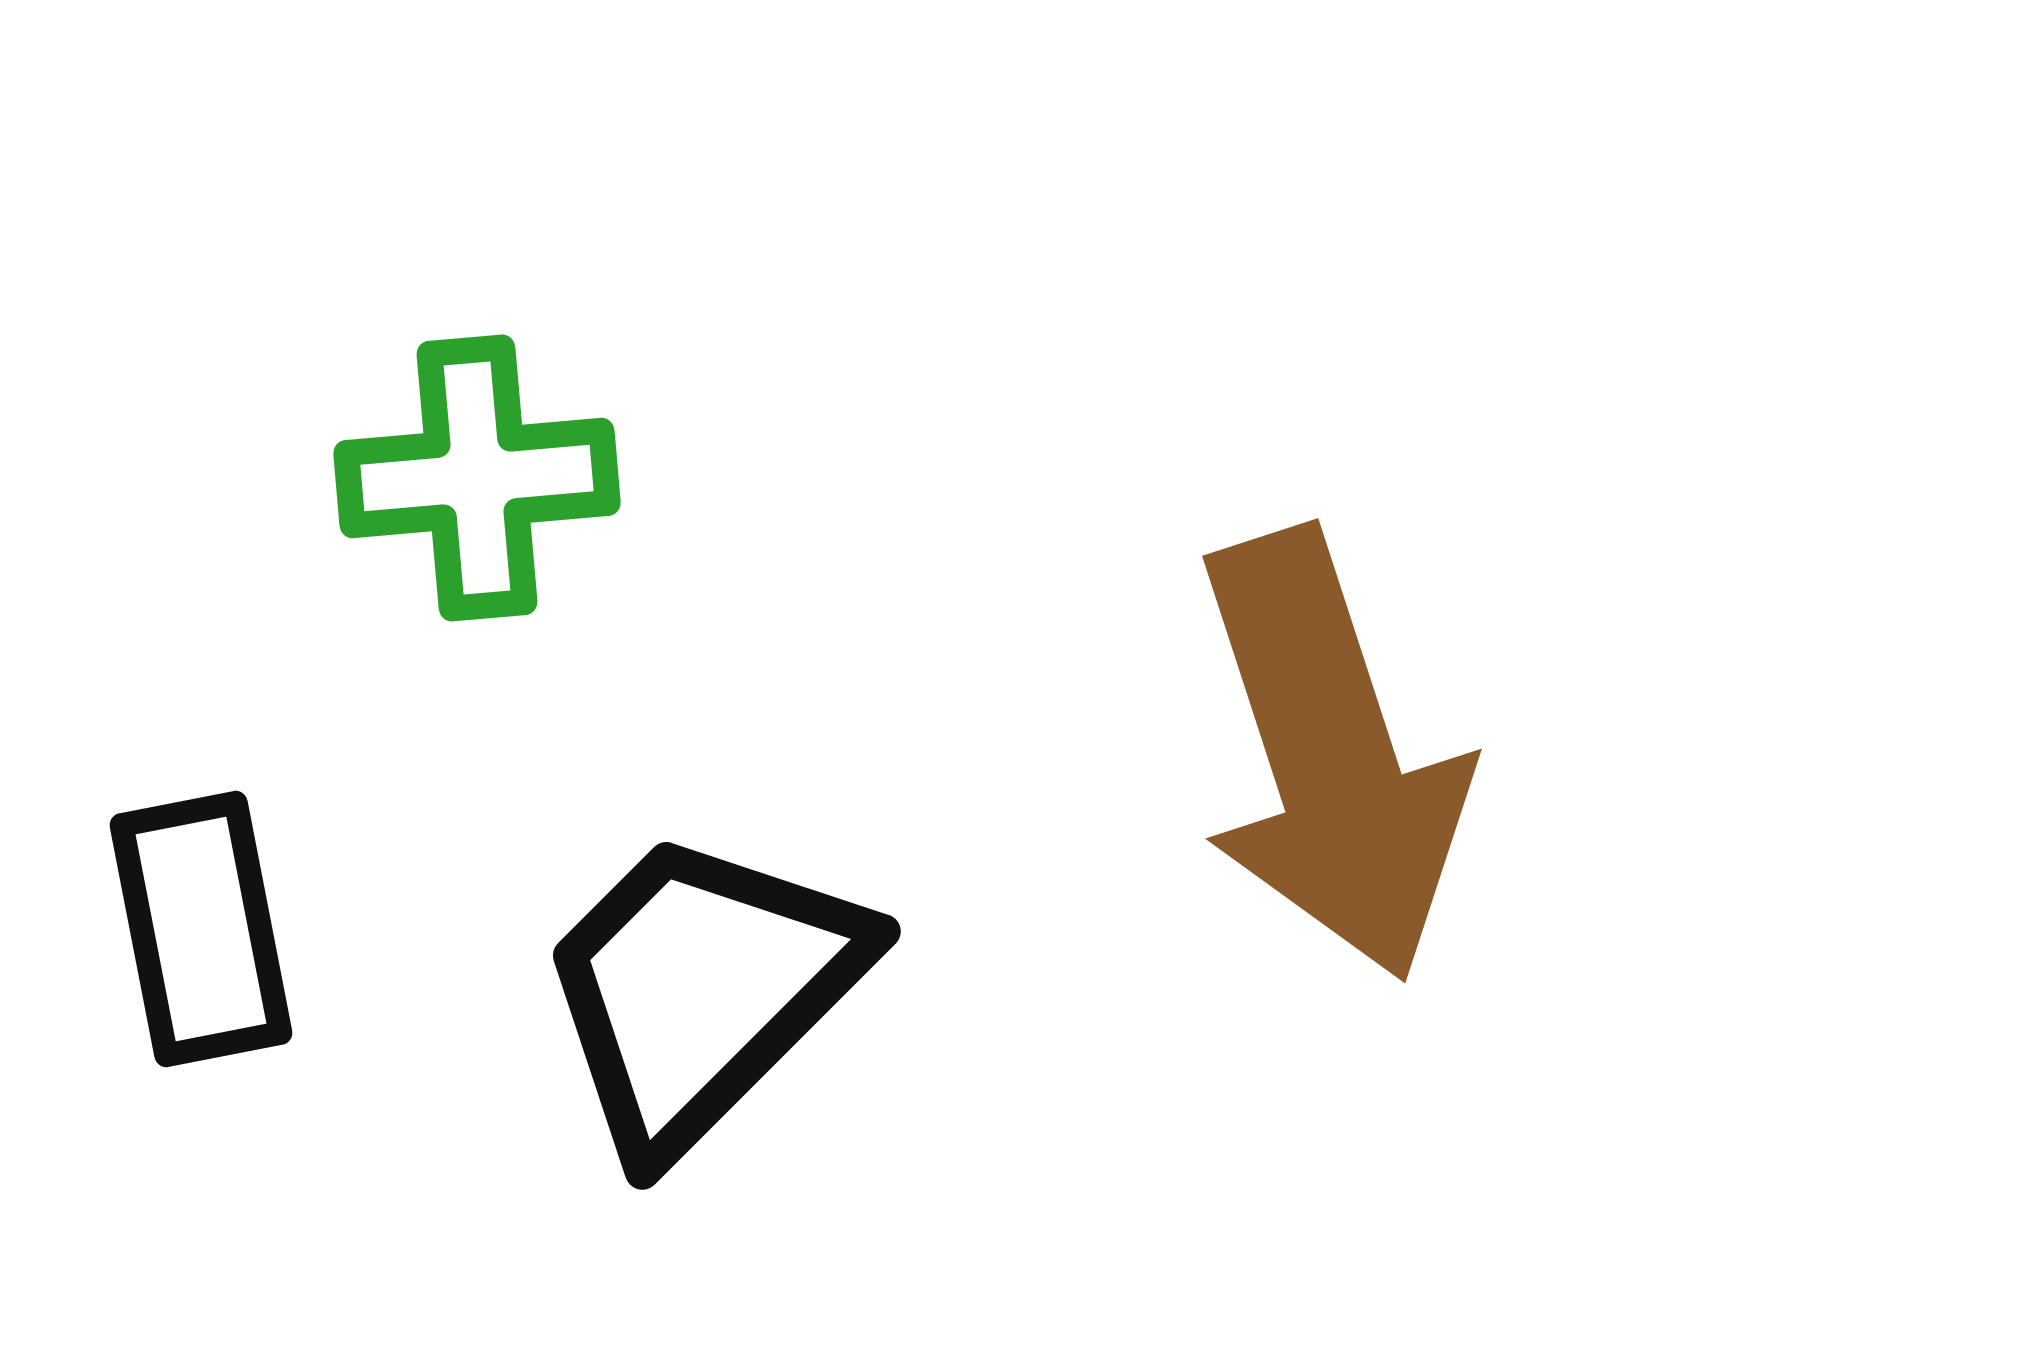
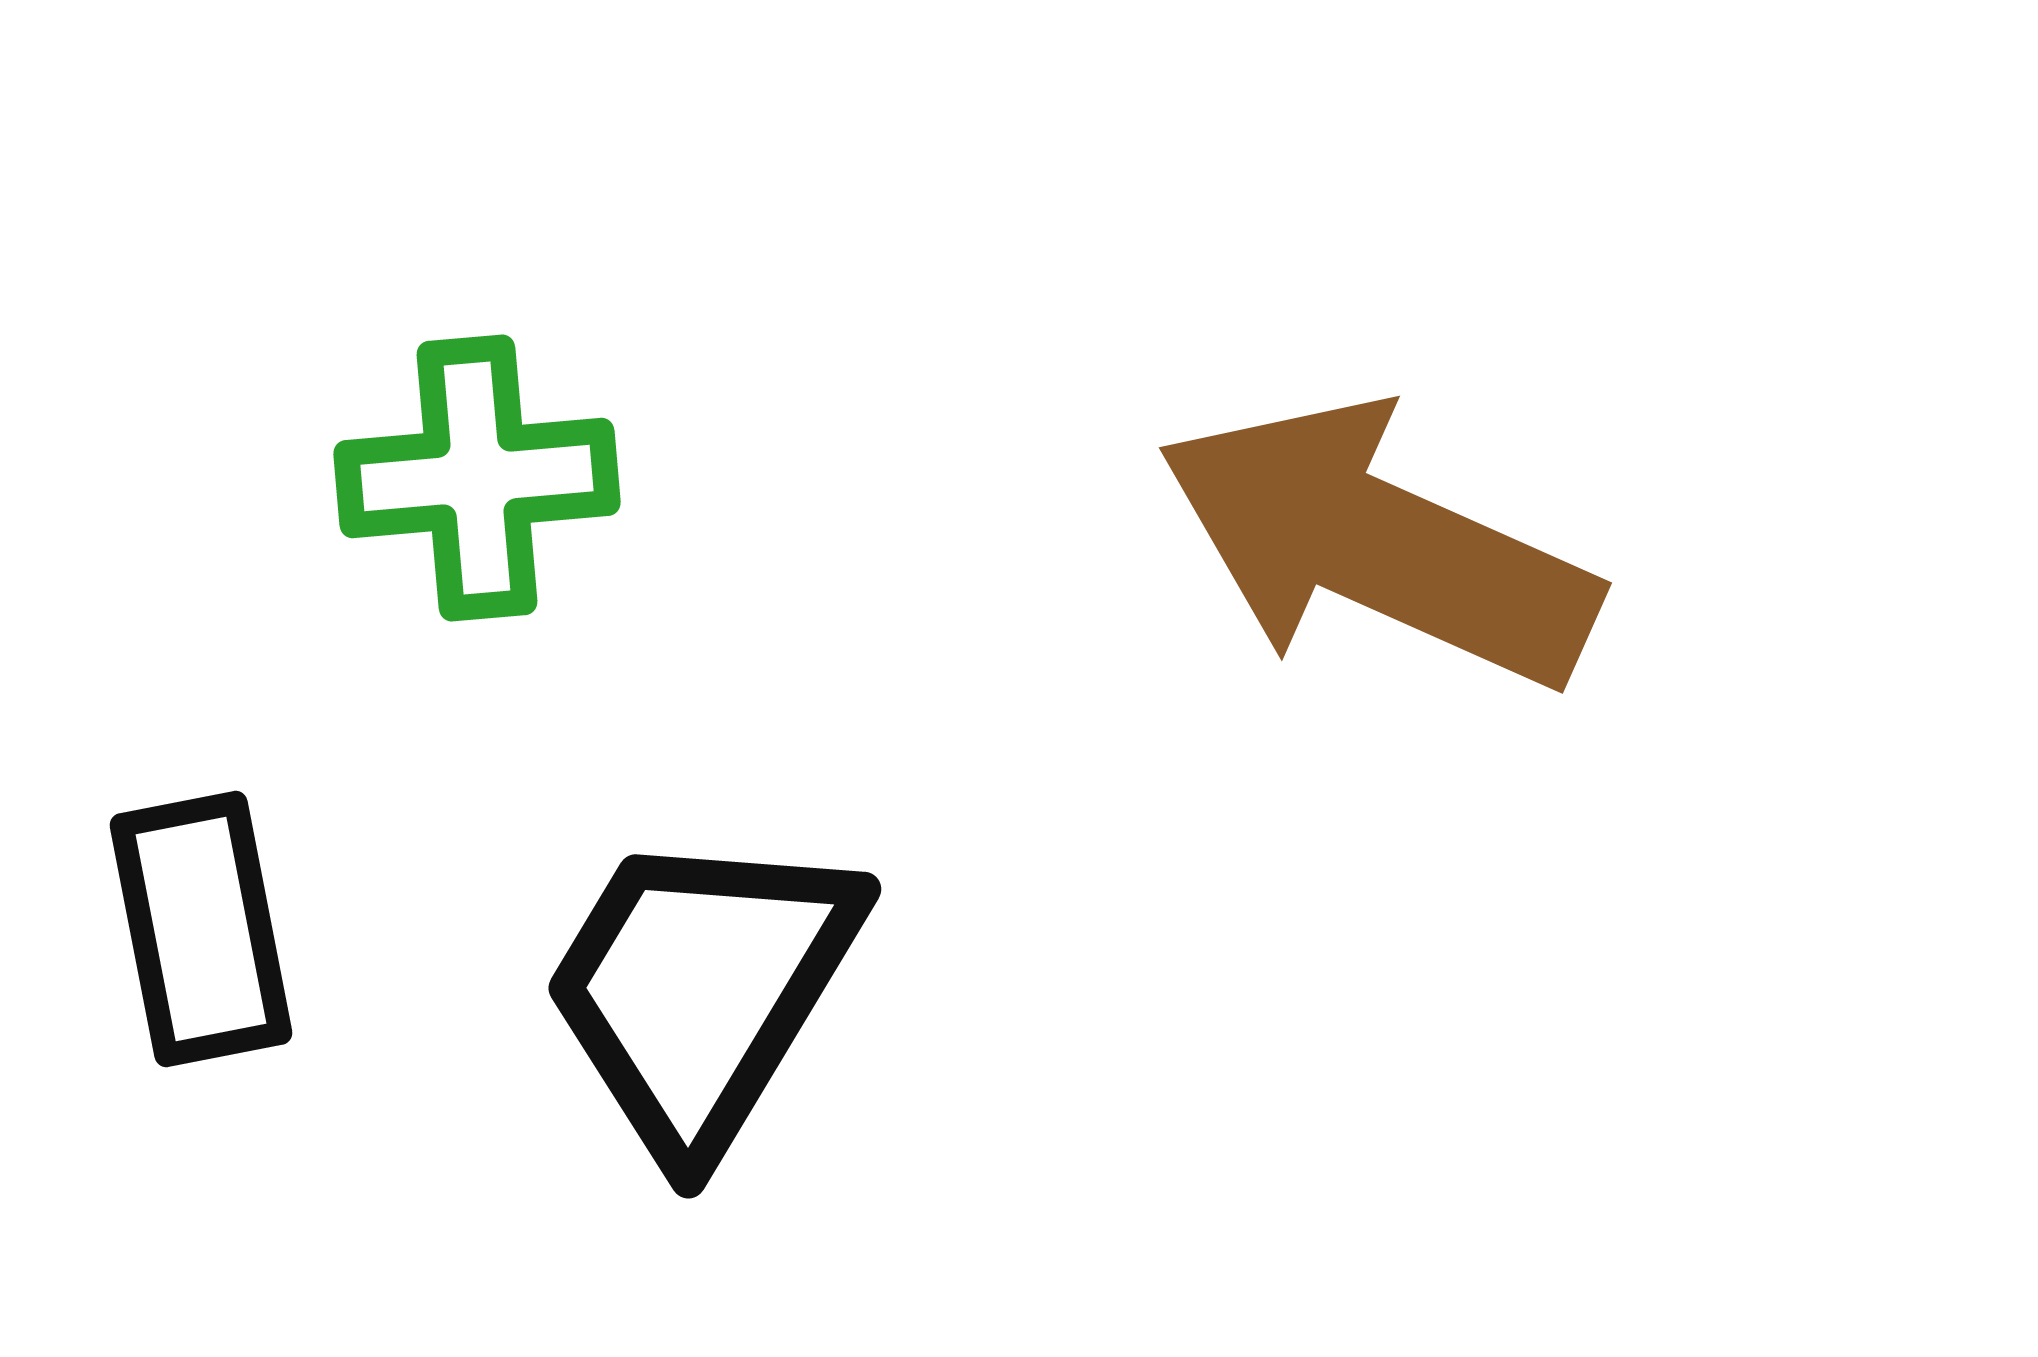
brown arrow: moved 47 px right, 210 px up; rotated 132 degrees clockwise
black trapezoid: rotated 14 degrees counterclockwise
